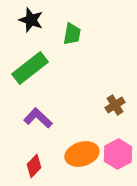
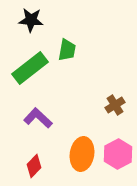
black star: rotated 15 degrees counterclockwise
green trapezoid: moved 5 px left, 16 px down
orange ellipse: rotated 64 degrees counterclockwise
